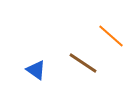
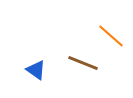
brown line: rotated 12 degrees counterclockwise
